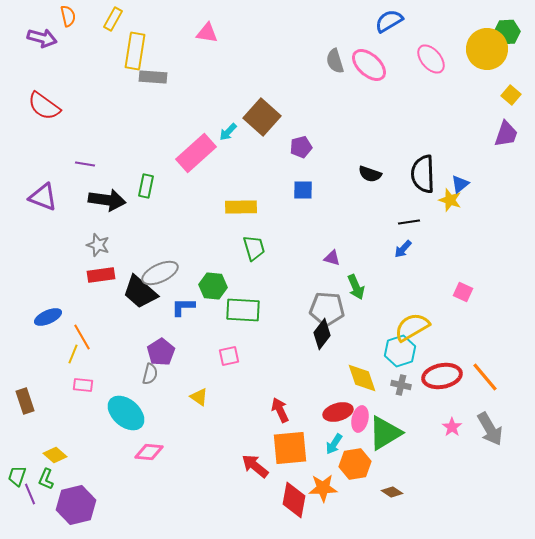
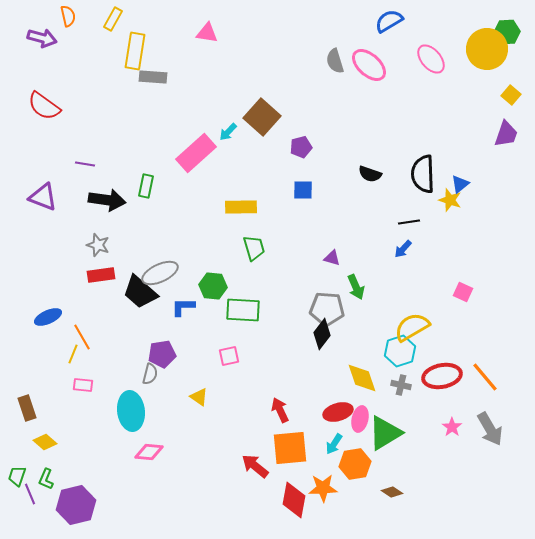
purple pentagon at (161, 352): moved 1 px right, 2 px down; rotated 24 degrees clockwise
brown rectangle at (25, 401): moved 2 px right, 7 px down
cyan ellipse at (126, 413): moved 5 px right, 2 px up; rotated 42 degrees clockwise
yellow diamond at (55, 455): moved 10 px left, 13 px up
